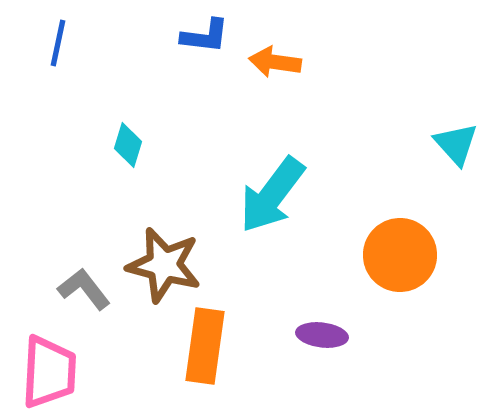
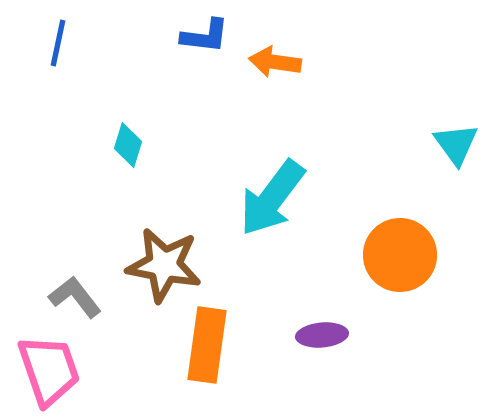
cyan triangle: rotated 6 degrees clockwise
cyan arrow: moved 3 px down
brown star: rotated 4 degrees counterclockwise
gray L-shape: moved 9 px left, 8 px down
purple ellipse: rotated 12 degrees counterclockwise
orange rectangle: moved 2 px right, 1 px up
pink trapezoid: moved 2 px up; rotated 22 degrees counterclockwise
